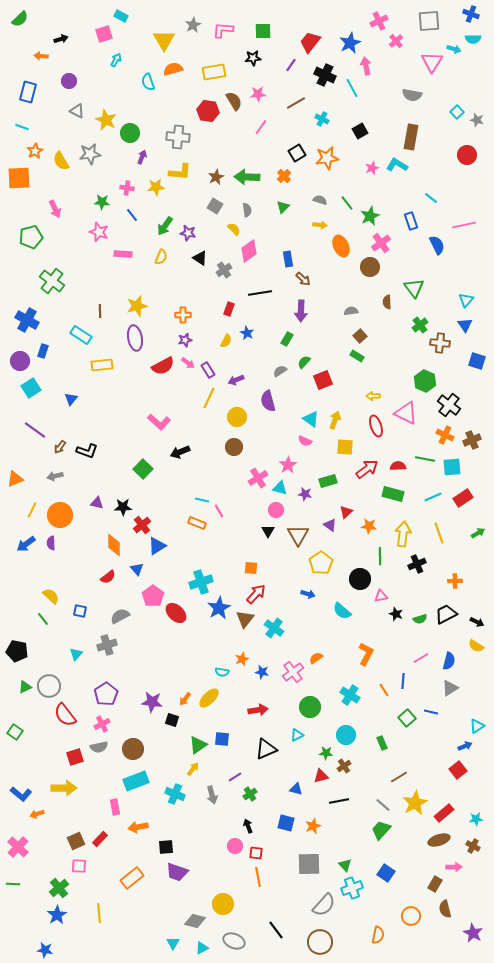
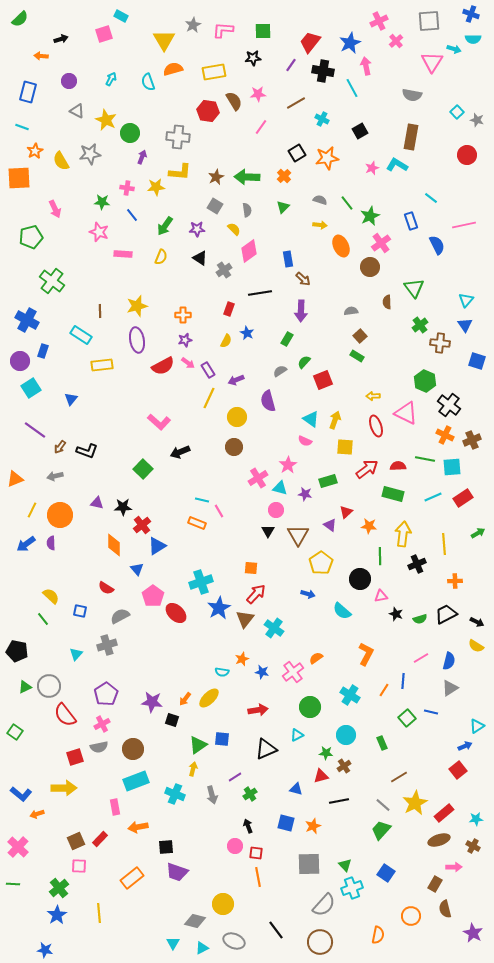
cyan arrow at (116, 60): moved 5 px left, 19 px down
black cross at (325, 75): moved 2 px left, 4 px up; rotated 15 degrees counterclockwise
purple star at (188, 233): moved 9 px right, 4 px up; rotated 14 degrees counterclockwise
purple ellipse at (135, 338): moved 2 px right, 2 px down
yellow line at (439, 533): moved 5 px right, 11 px down; rotated 15 degrees clockwise
red semicircle at (108, 577): moved 2 px left, 11 px down; rotated 70 degrees clockwise
orange line at (384, 690): rotated 64 degrees clockwise
yellow arrow at (193, 769): rotated 24 degrees counterclockwise
